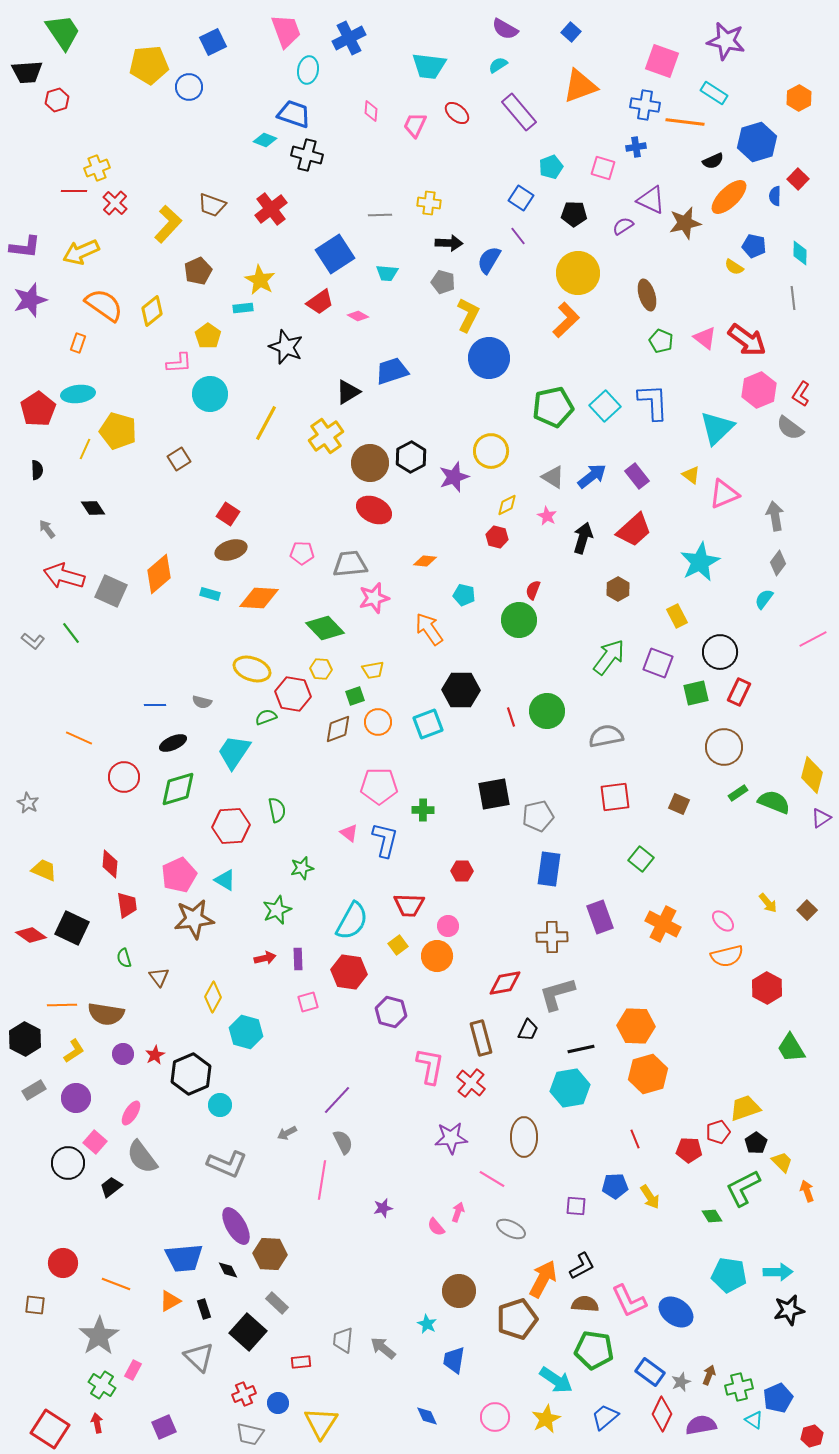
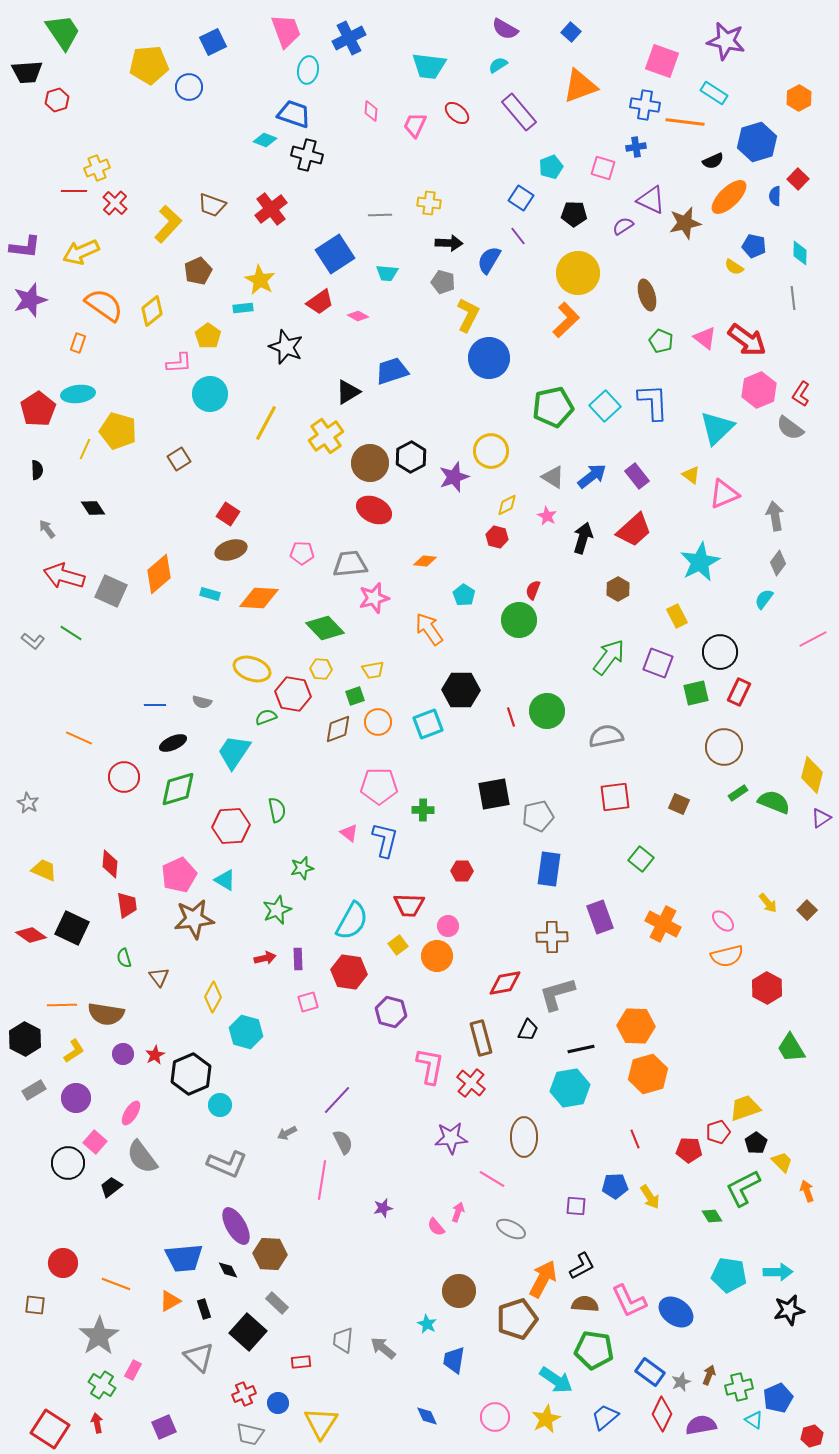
cyan pentagon at (464, 595): rotated 20 degrees clockwise
green line at (71, 633): rotated 20 degrees counterclockwise
